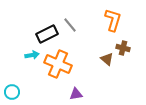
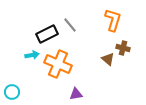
brown triangle: moved 1 px right
